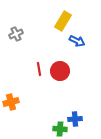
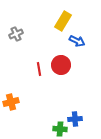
red circle: moved 1 px right, 6 px up
